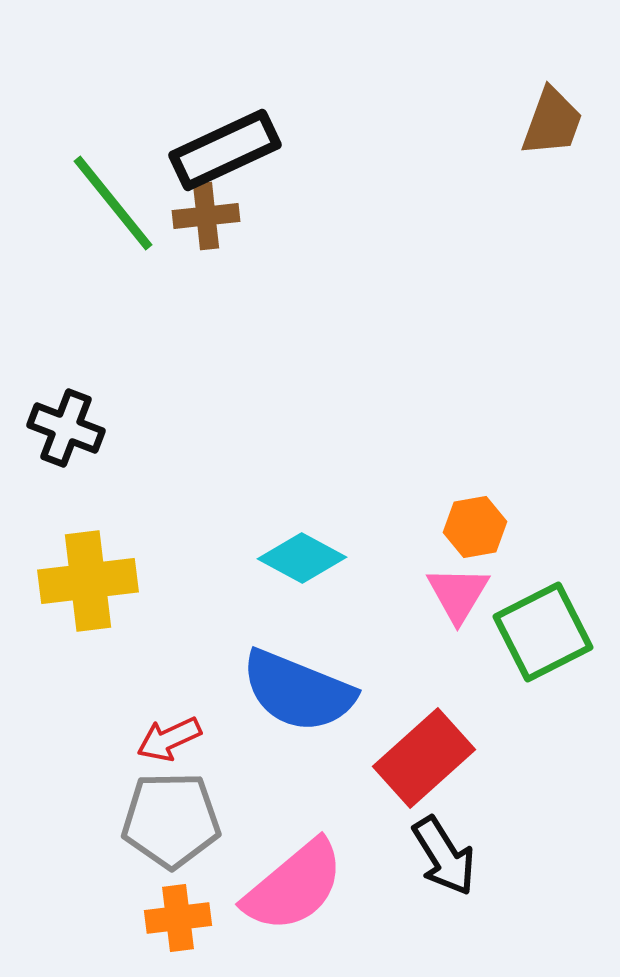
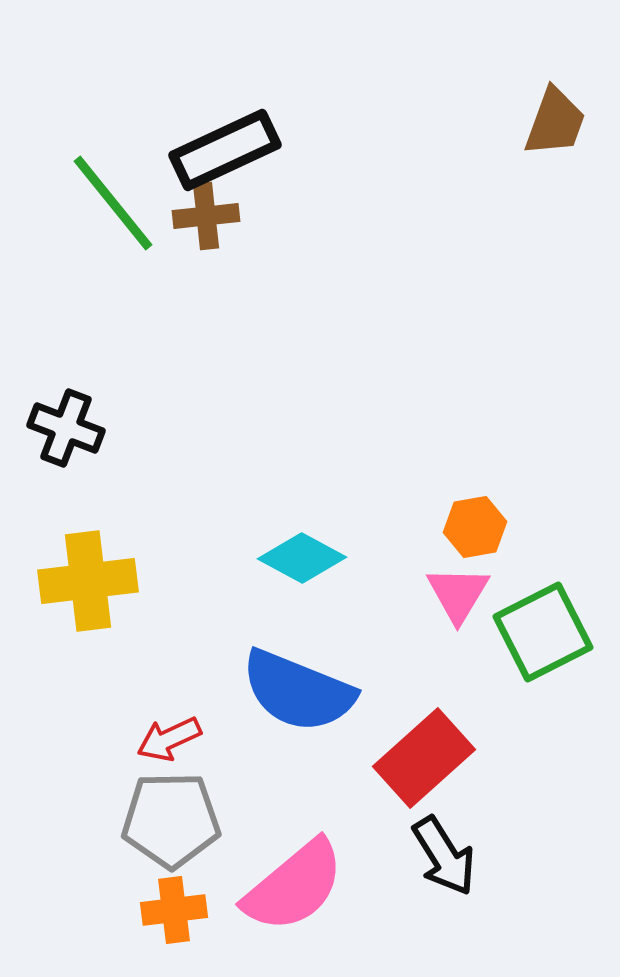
brown trapezoid: moved 3 px right
orange cross: moved 4 px left, 8 px up
